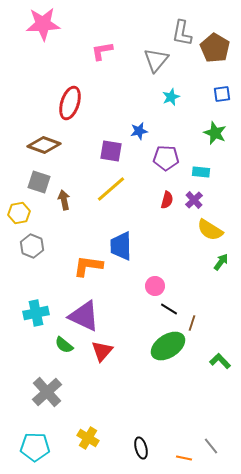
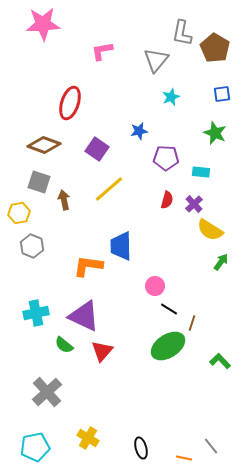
purple square: moved 14 px left, 2 px up; rotated 25 degrees clockwise
yellow line: moved 2 px left
purple cross: moved 4 px down
cyan pentagon: rotated 12 degrees counterclockwise
